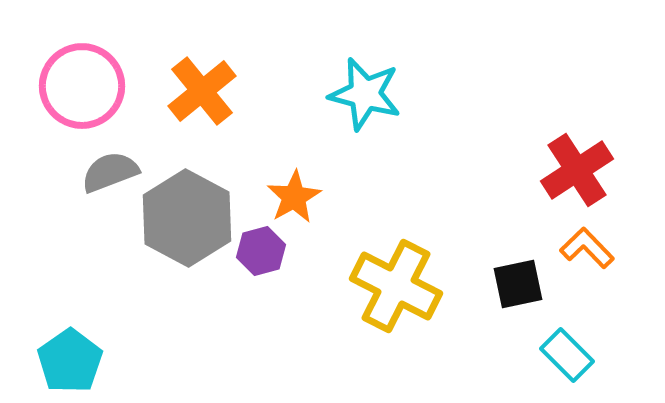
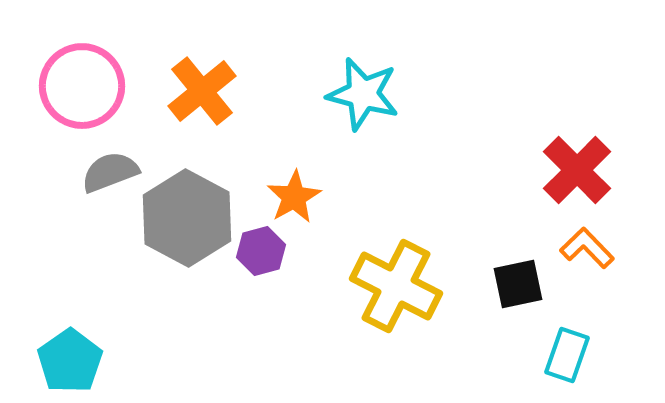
cyan star: moved 2 px left
red cross: rotated 12 degrees counterclockwise
cyan rectangle: rotated 64 degrees clockwise
